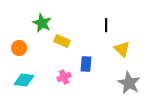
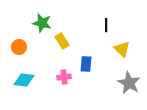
green star: rotated 12 degrees counterclockwise
yellow rectangle: rotated 35 degrees clockwise
orange circle: moved 1 px up
pink cross: rotated 16 degrees clockwise
